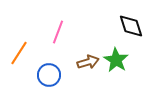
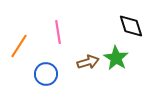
pink line: rotated 30 degrees counterclockwise
orange line: moved 7 px up
green star: moved 2 px up
blue circle: moved 3 px left, 1 px up
